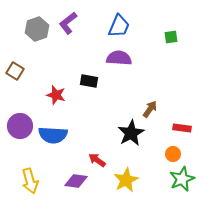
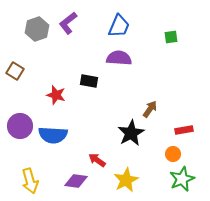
red rectangle: moved 2 px right, 2 px down; rotated 18 degrees counterclockwise
